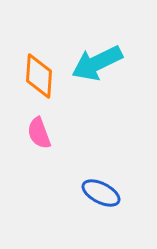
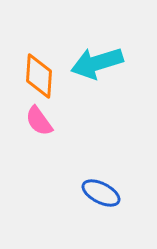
cyan arrow: rotated 9 degrees clockwise
pink semicircle: moved 12 px up; rotated 16 degrees counterclockwise
